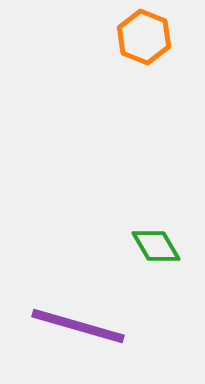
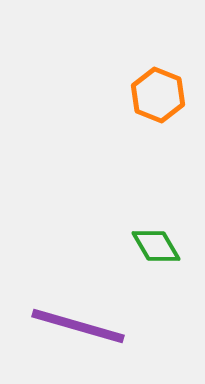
orange hexagon: moved 14 px right, 58 px down
